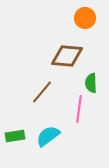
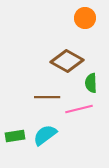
brown diamond: moved 5 px down; rotated 24 degrees clockwise
brown line: moved 5 px right, 5 px down; rotated 50 degrees clockwise
pink line: rotated 68 degrees clockwise
cyan semicircle: moved 3 px left, 1 px up
